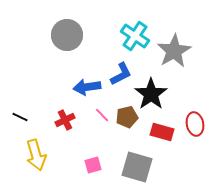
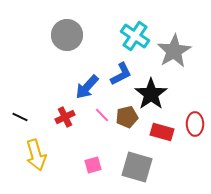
blue arrow: rotated 40 degrees counterclockwise
red cross: moved 3 px up
red ellipse: rotated 10 degrees clockwise
